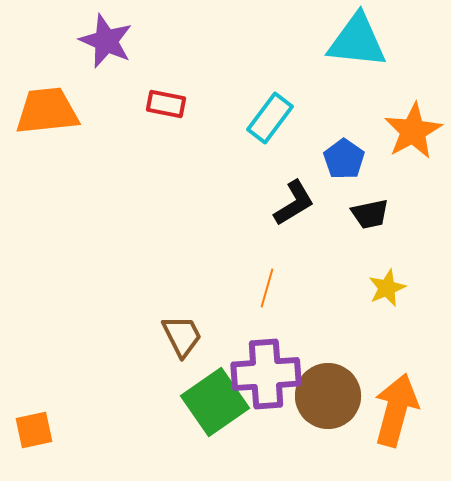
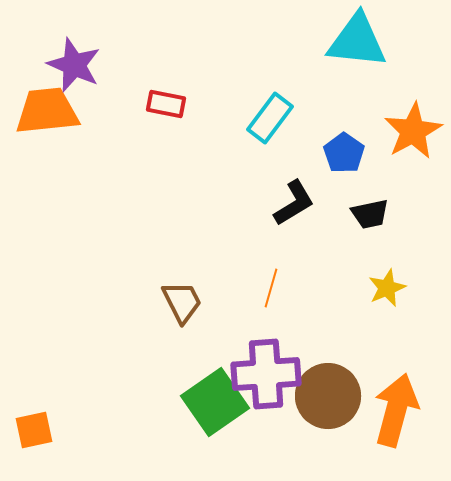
purple star: moved 32 px left, 24 px down
blue pentagon: moved 6 px up
orange line: moved 4 px right
brown trapezoid: moved 34 px up
